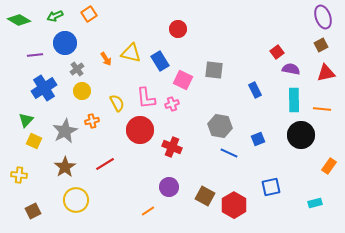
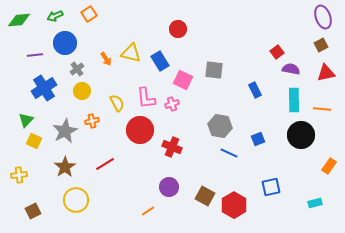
green diamond at (19, 20): rotated 35 degrees counterclockwise
yellow cross at (19, 175): rotated 14 degrees counterclockwise
